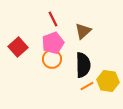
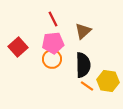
pink pentagon: rotated 15 degrees clockwise
orange line: rotated 64 degrees clockwise
